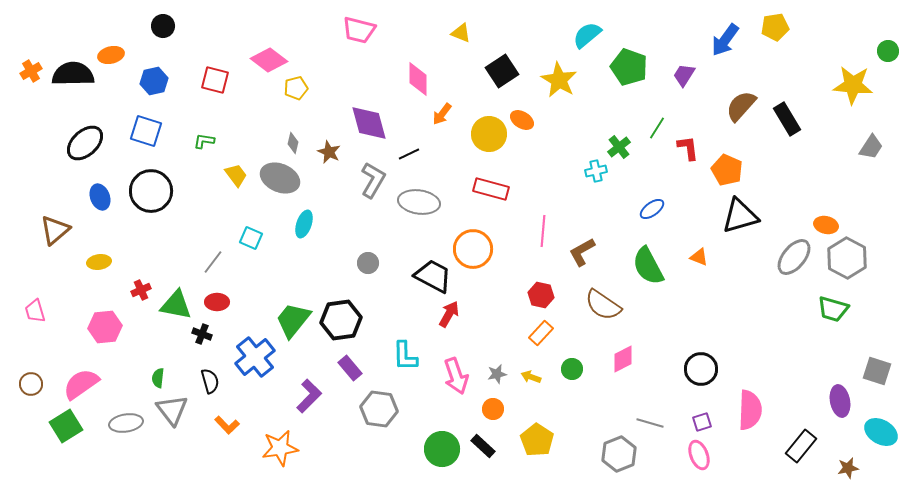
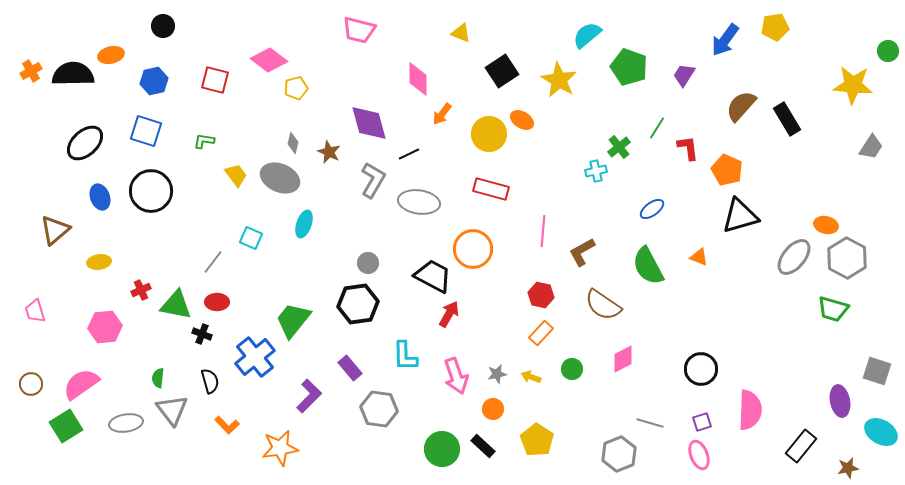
black hexagon at (341, 320): moved 17 px right, 16 px up
